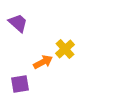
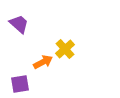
purple trapezoid: moved 1 px right, 1 px down
